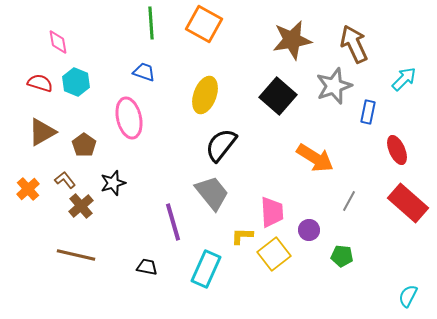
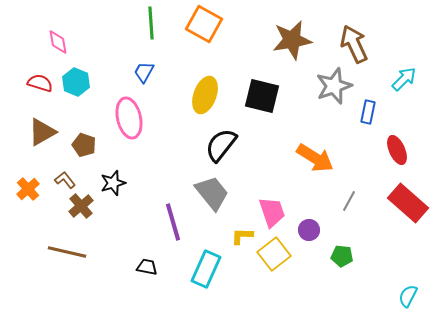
blue trapezoid: rotated 80 degrees counterclockwise
black square: moved 16 px left; rotated 27 degrees counterclockwise
brown pentagon: rotated 15 degrees counterclockwise
pink trapezoid: rotated 16 degrees counterclockwise
brown line: moved 9 px left, 3 px up
